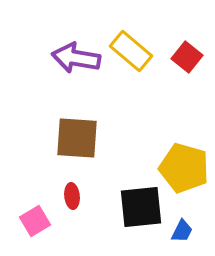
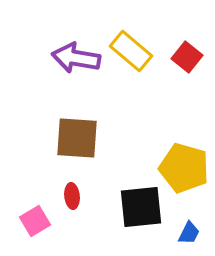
blue trapezoid: moved 7 px right, 2 px down
